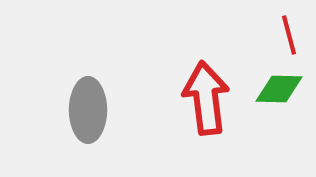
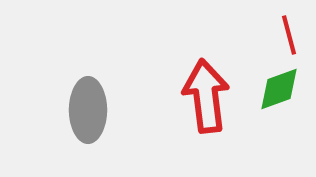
green diamond: rotated 21 degrees counterclockwise
red arrow: moved 2 px up
